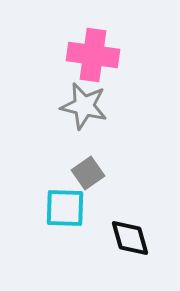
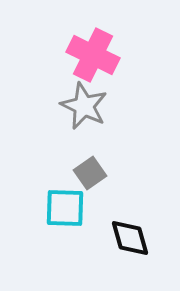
pink cross: rotated 18 degrees clockwise
gray star: rotated 12 degrees clockwise
gray square: moved 2 px right
